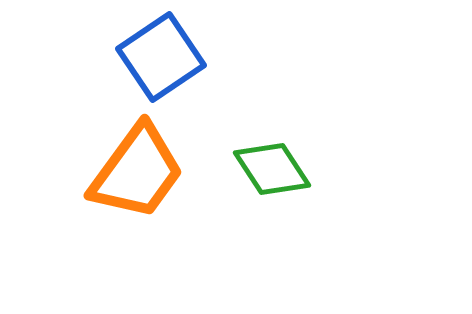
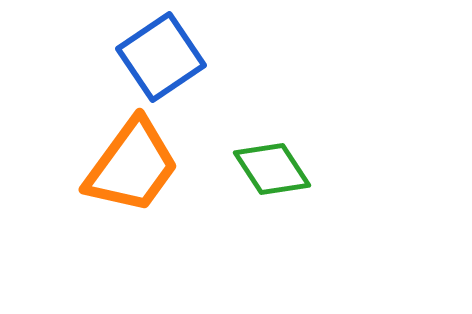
orange trapezoid: moved 5 px left, 6 px up
